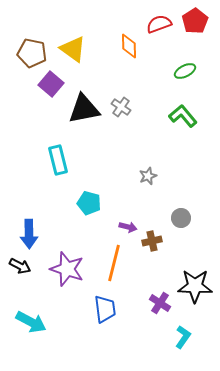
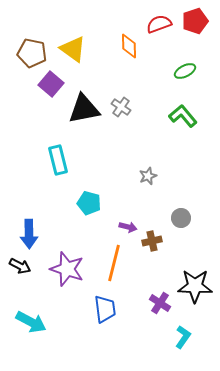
red pentagon: rotated 15 degrees clockwise
